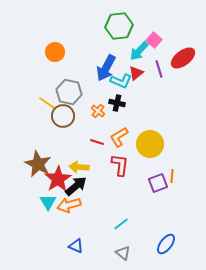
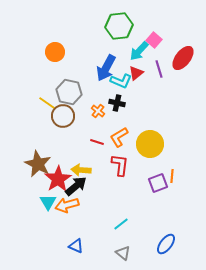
red ellipse: rotated 15 degrees counterclockwise
yellow arrow: moved 2 px right, 3 px down
orange arrow: moved 2 px left
